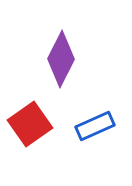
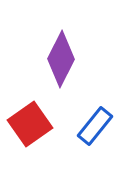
blue rectangle: rotated 27 degrees counterclockwise
